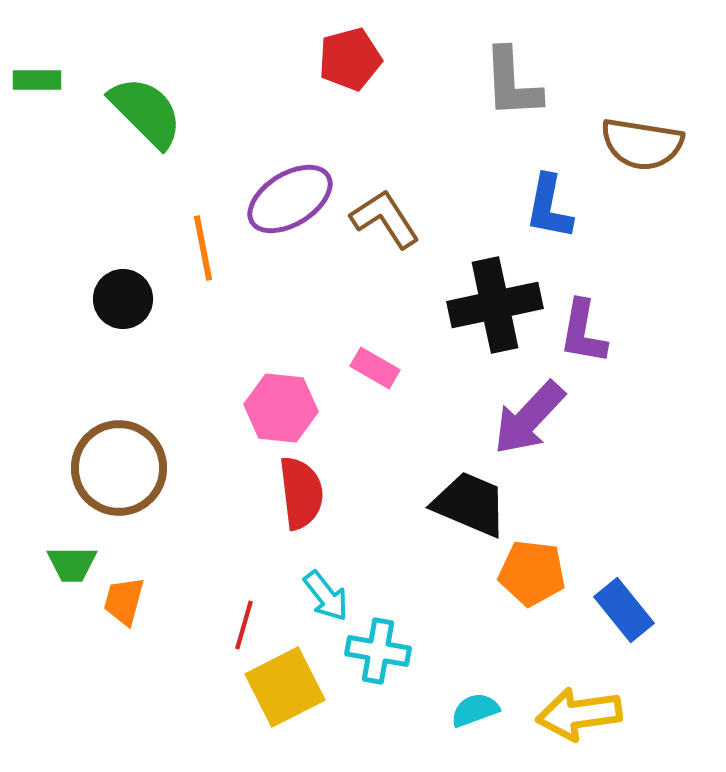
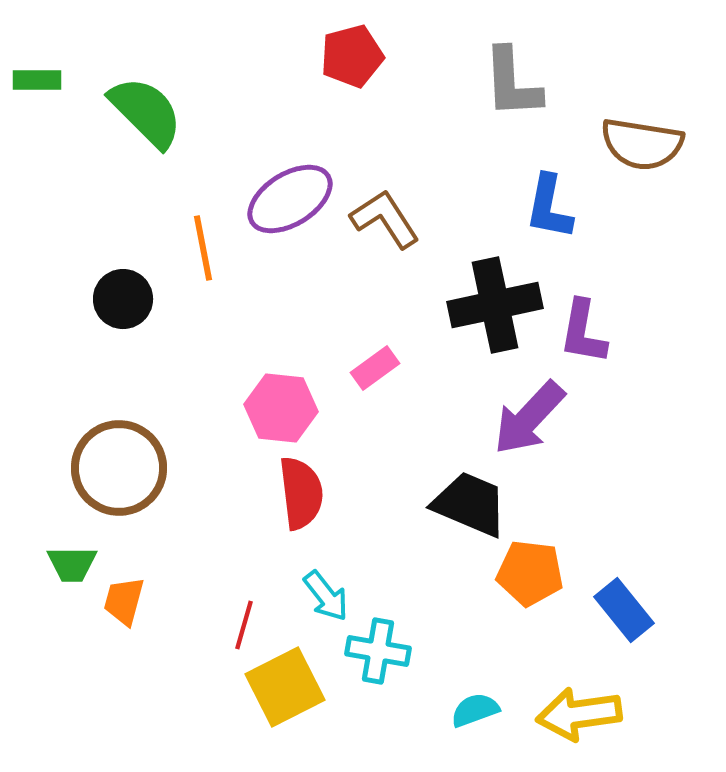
red pentagon: moved 2 px right, 3 px up
pink rectangle: rotated 66 degrees counterclockwise
orange pentagon: moved 2 px left
